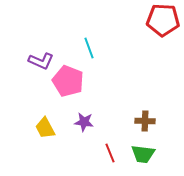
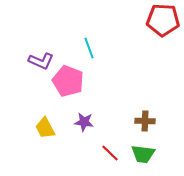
red line: rotated 24 degrees counterclockwise
